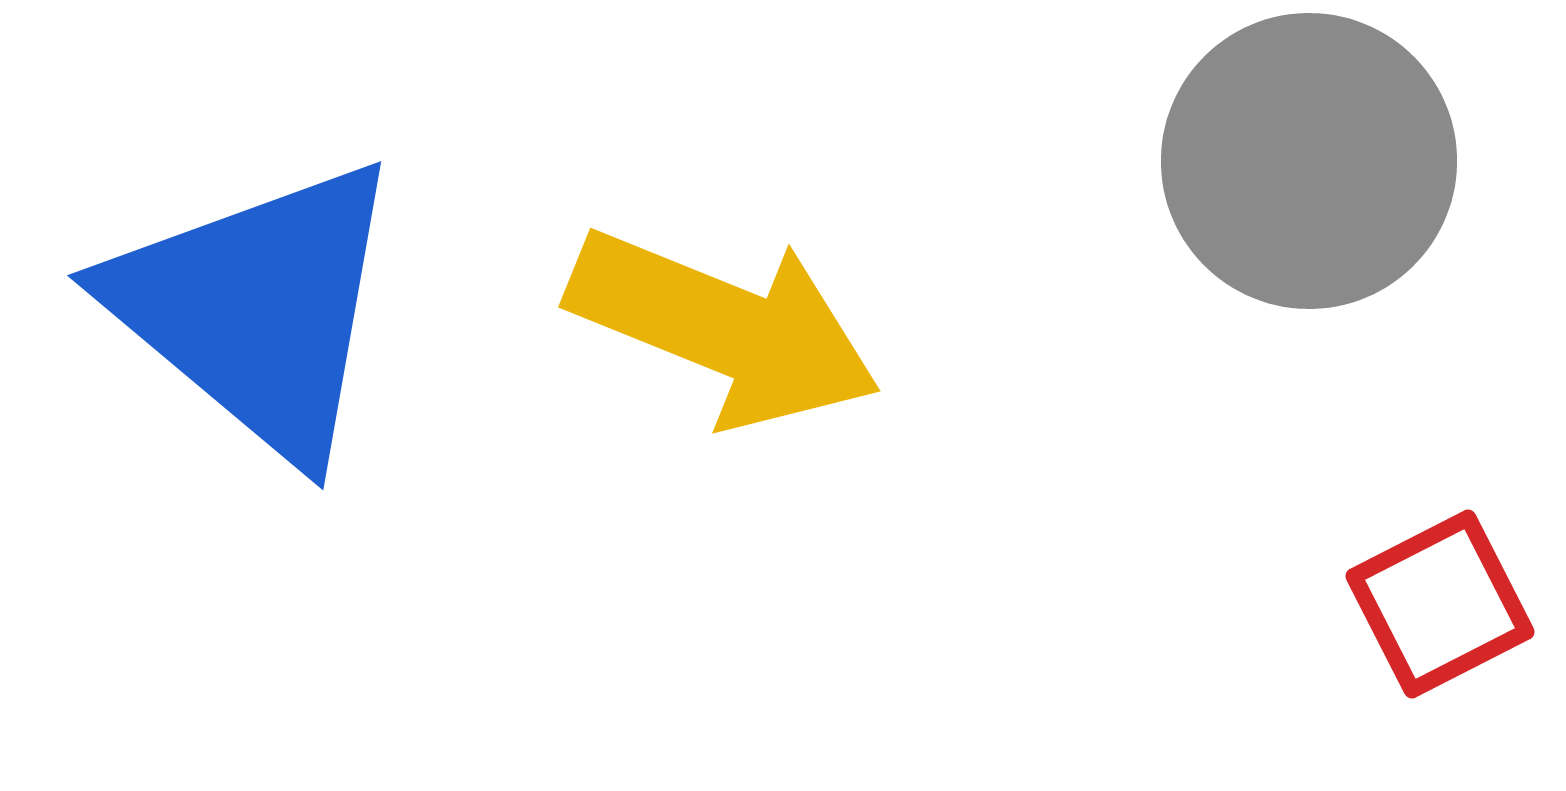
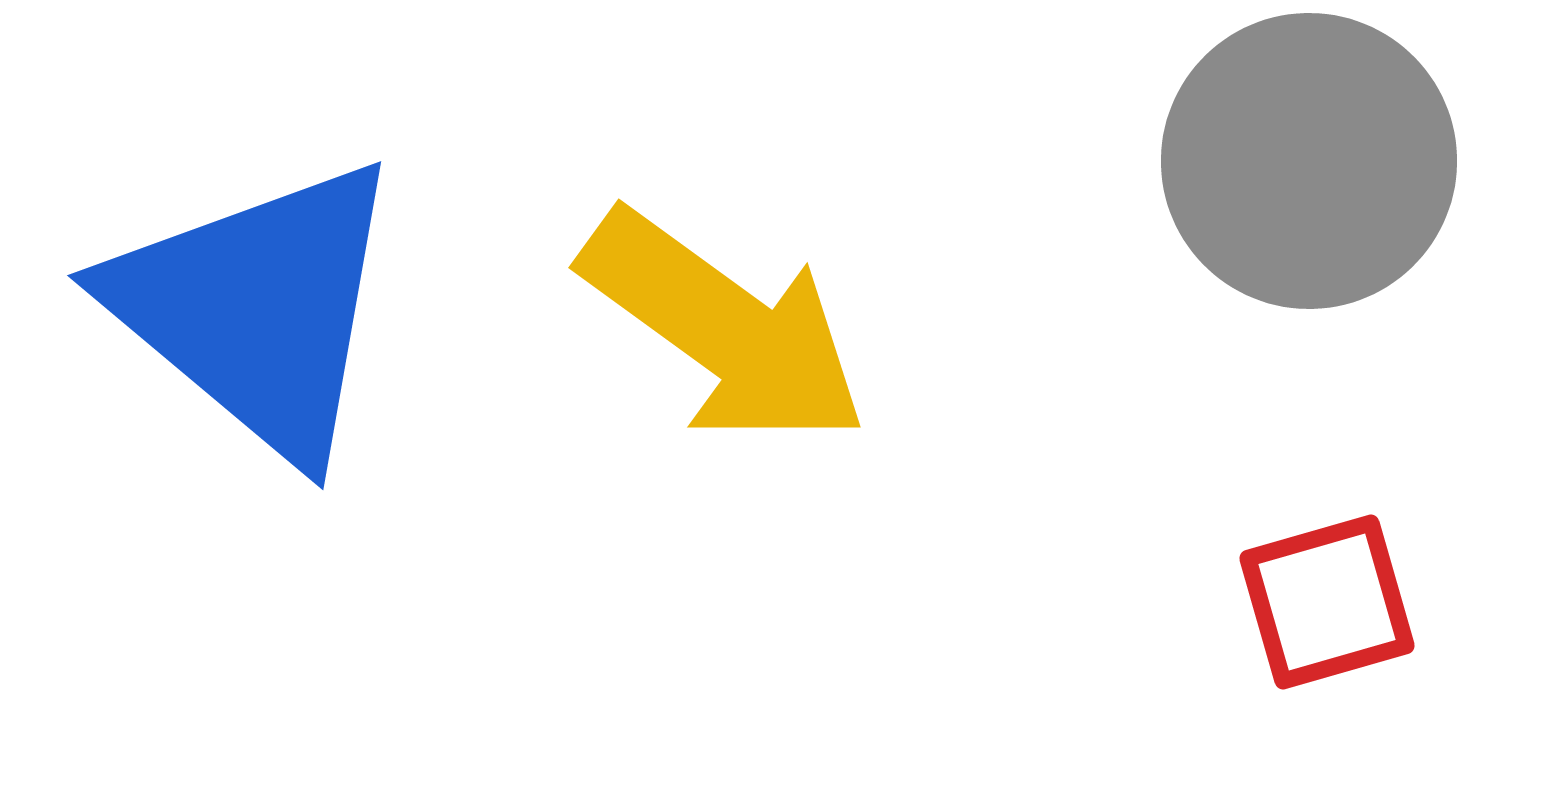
yellow arrow: rotated 14 degrees clockwise
red square: moved 113 px left, 2 px up; rotated 11 degrees clockwise
